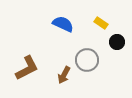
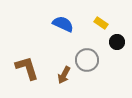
brown L-shape: rotated 80 degrees counterclockwise
